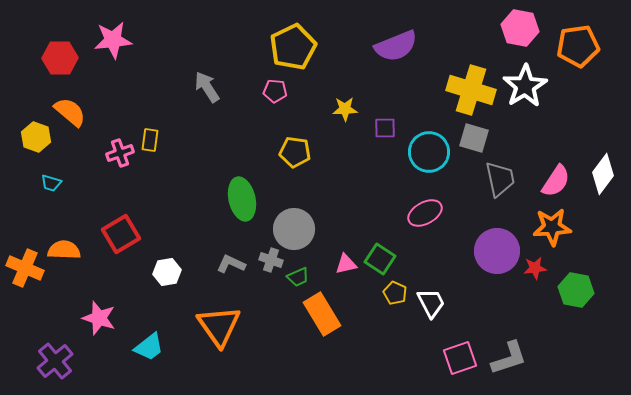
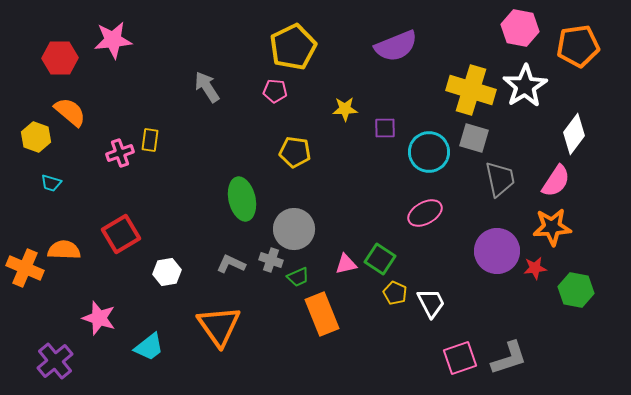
white diamond at (603, 174): moved 29 px left, 40 px up
orange rectangle at (322, 314): rotated 9 degrees clockwise
